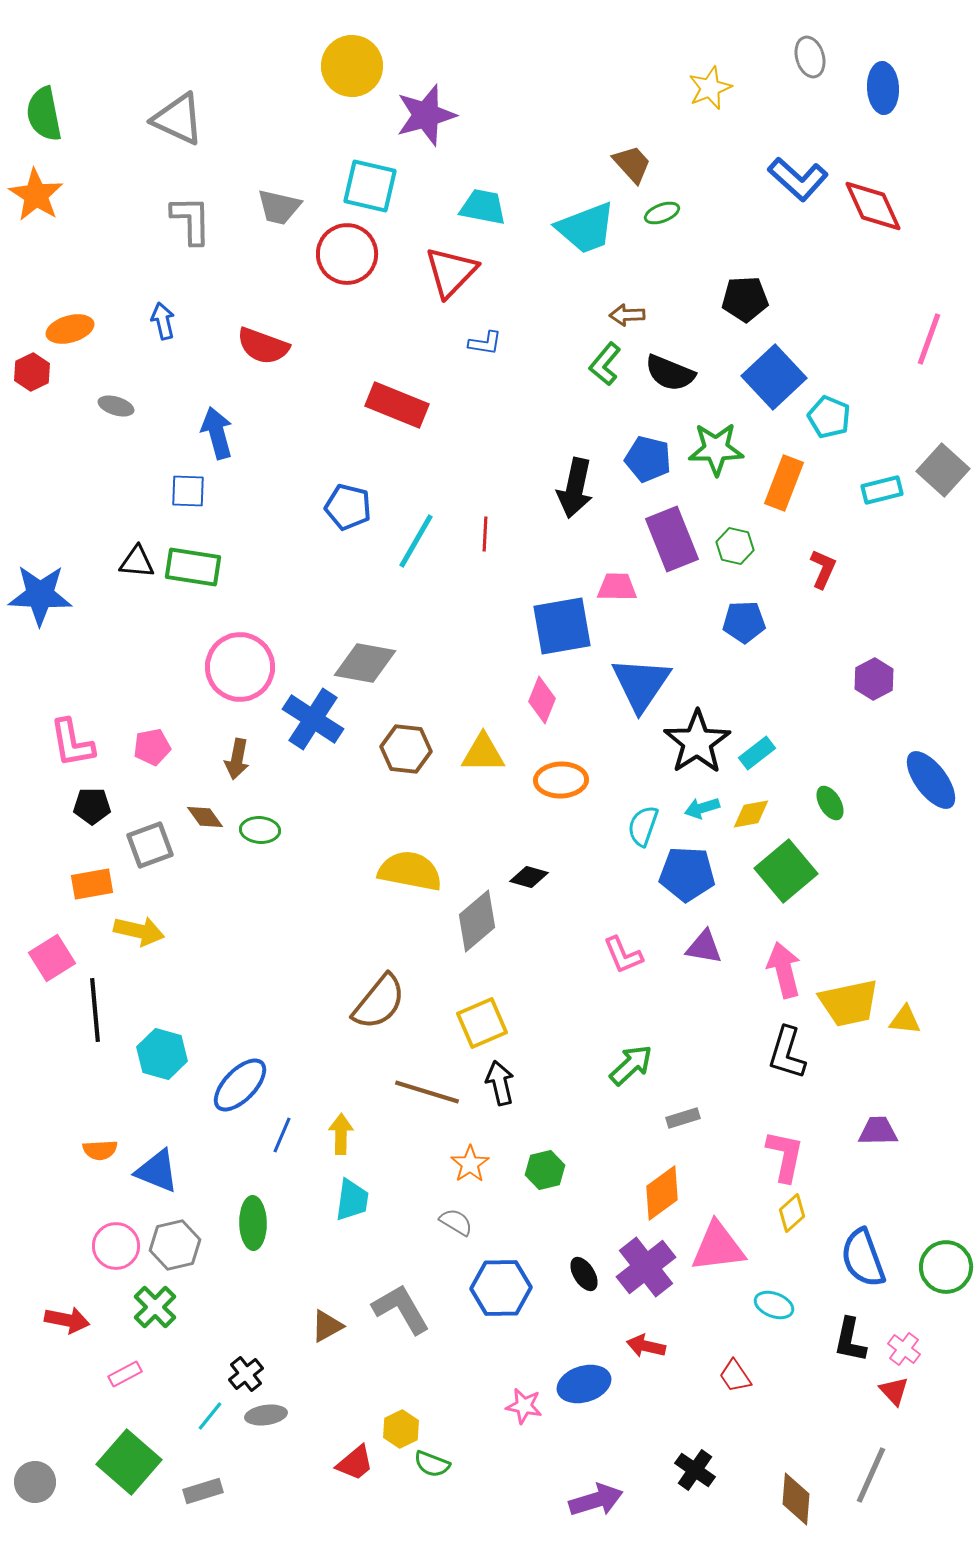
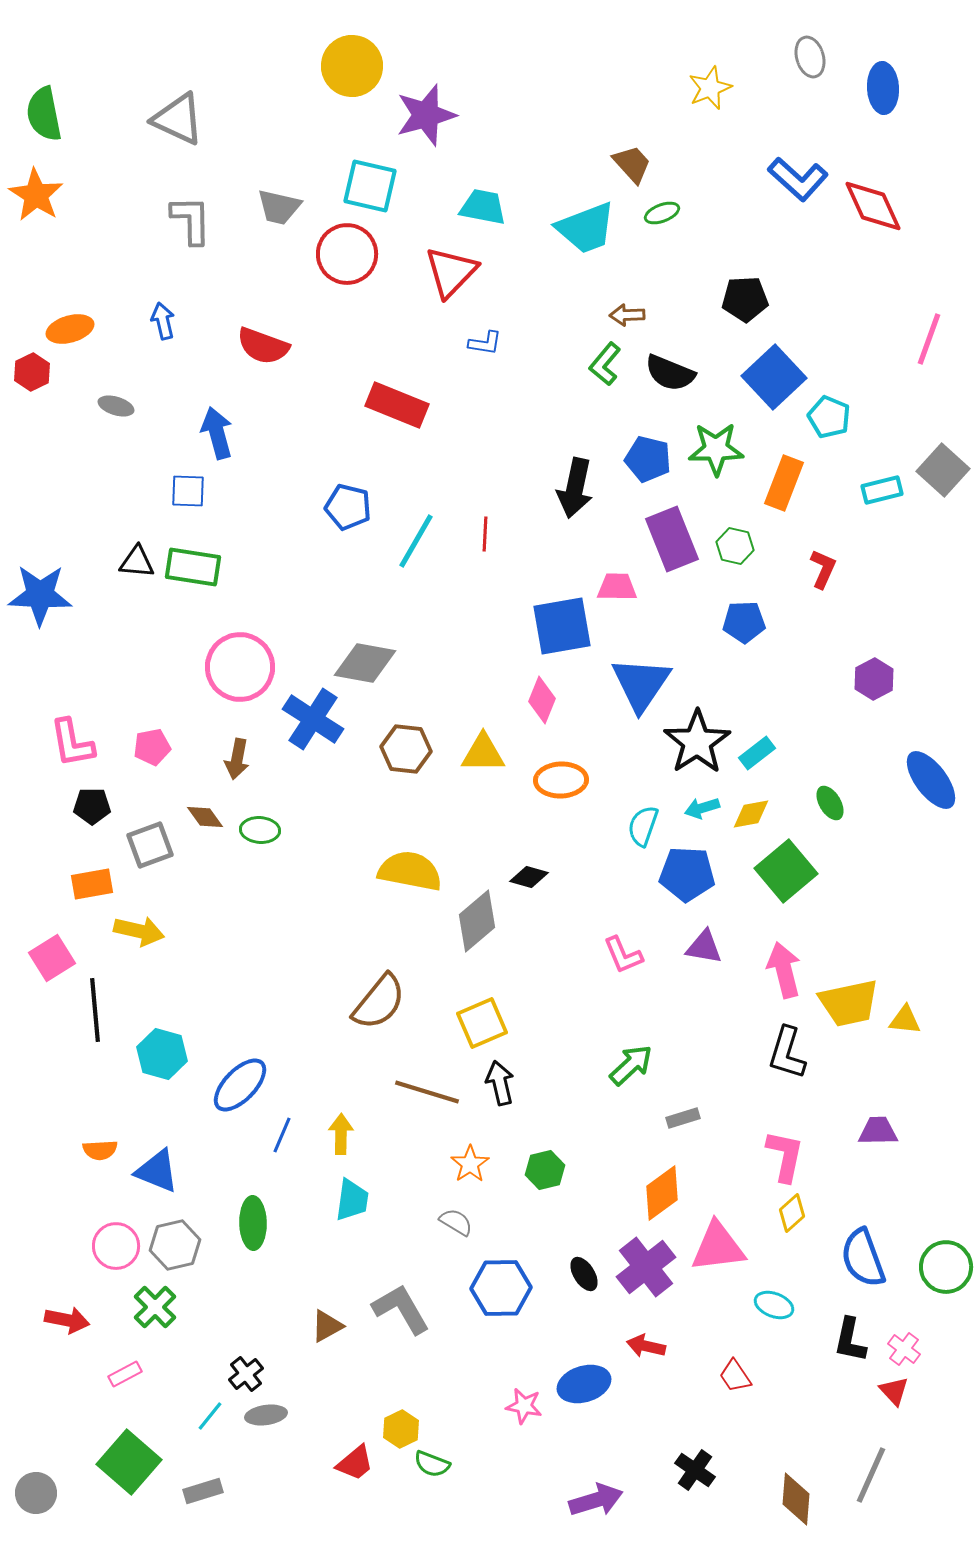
gray circle at (35, 1482): moved 1 px right, 11 px down
